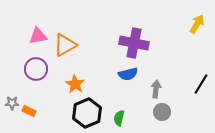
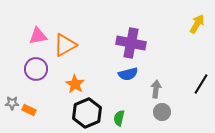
purple cross: moved 3 px left
orange rectangle: moved 1 px up
